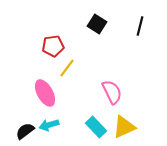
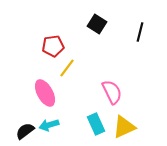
black line: moved 6 px down
cyan rectangle: moved 3 px up; rotated 20 degrees clockwise
